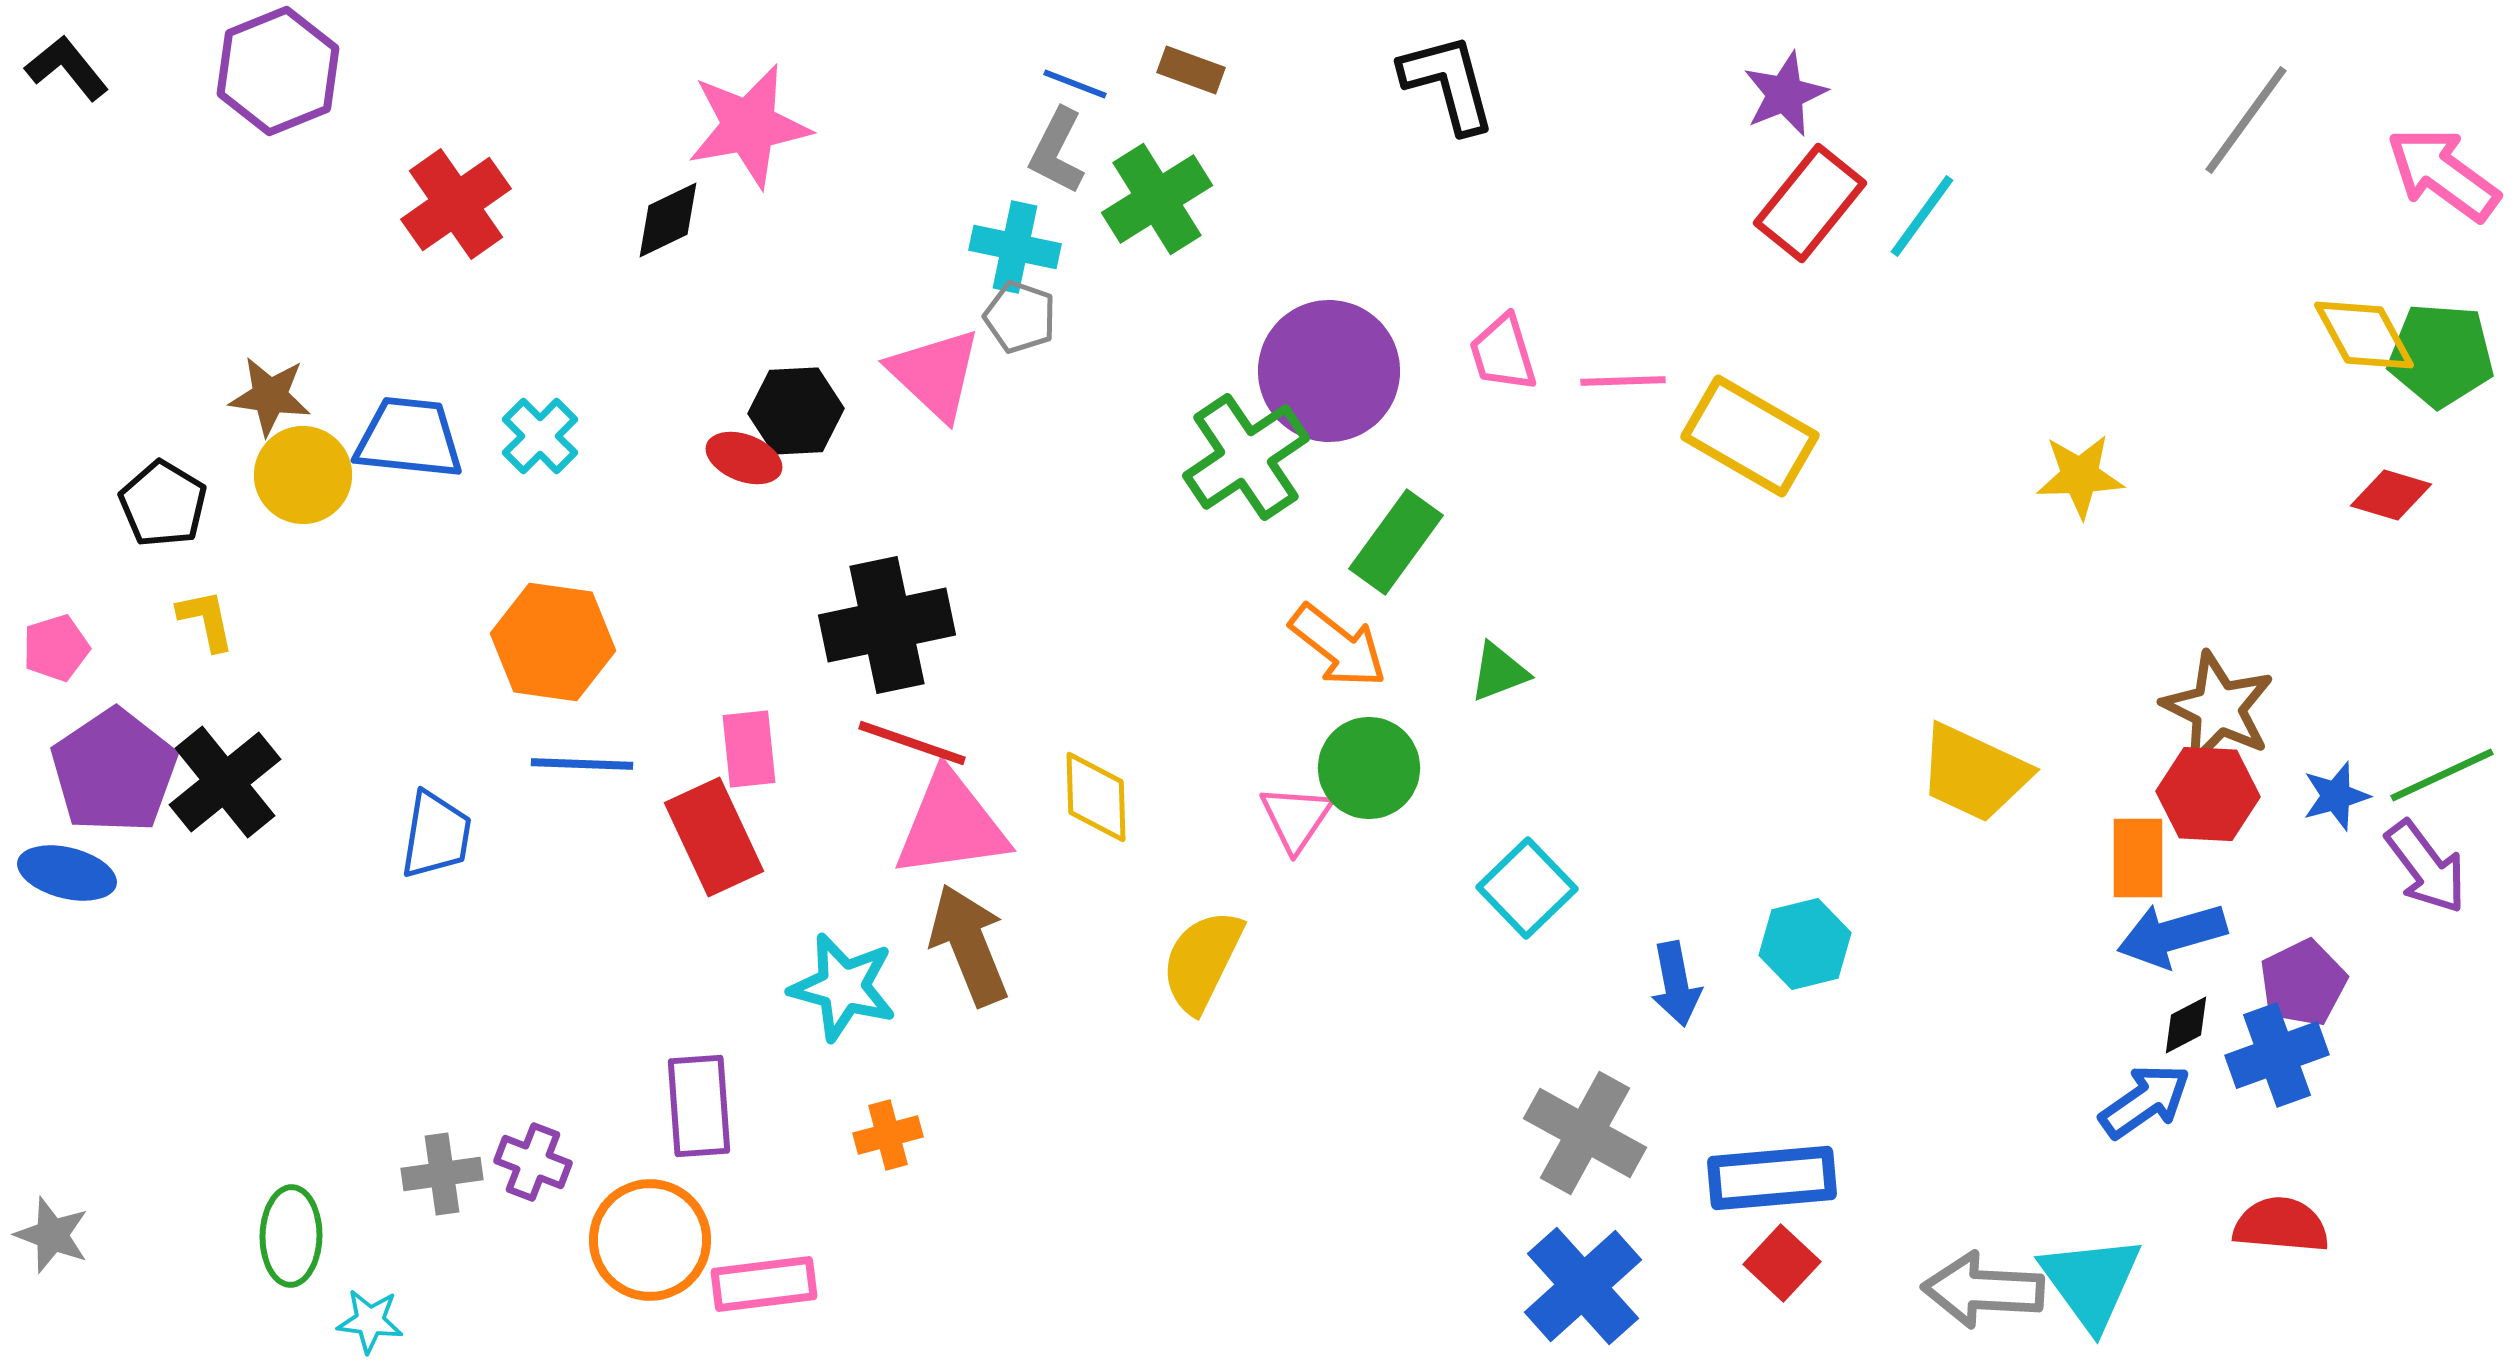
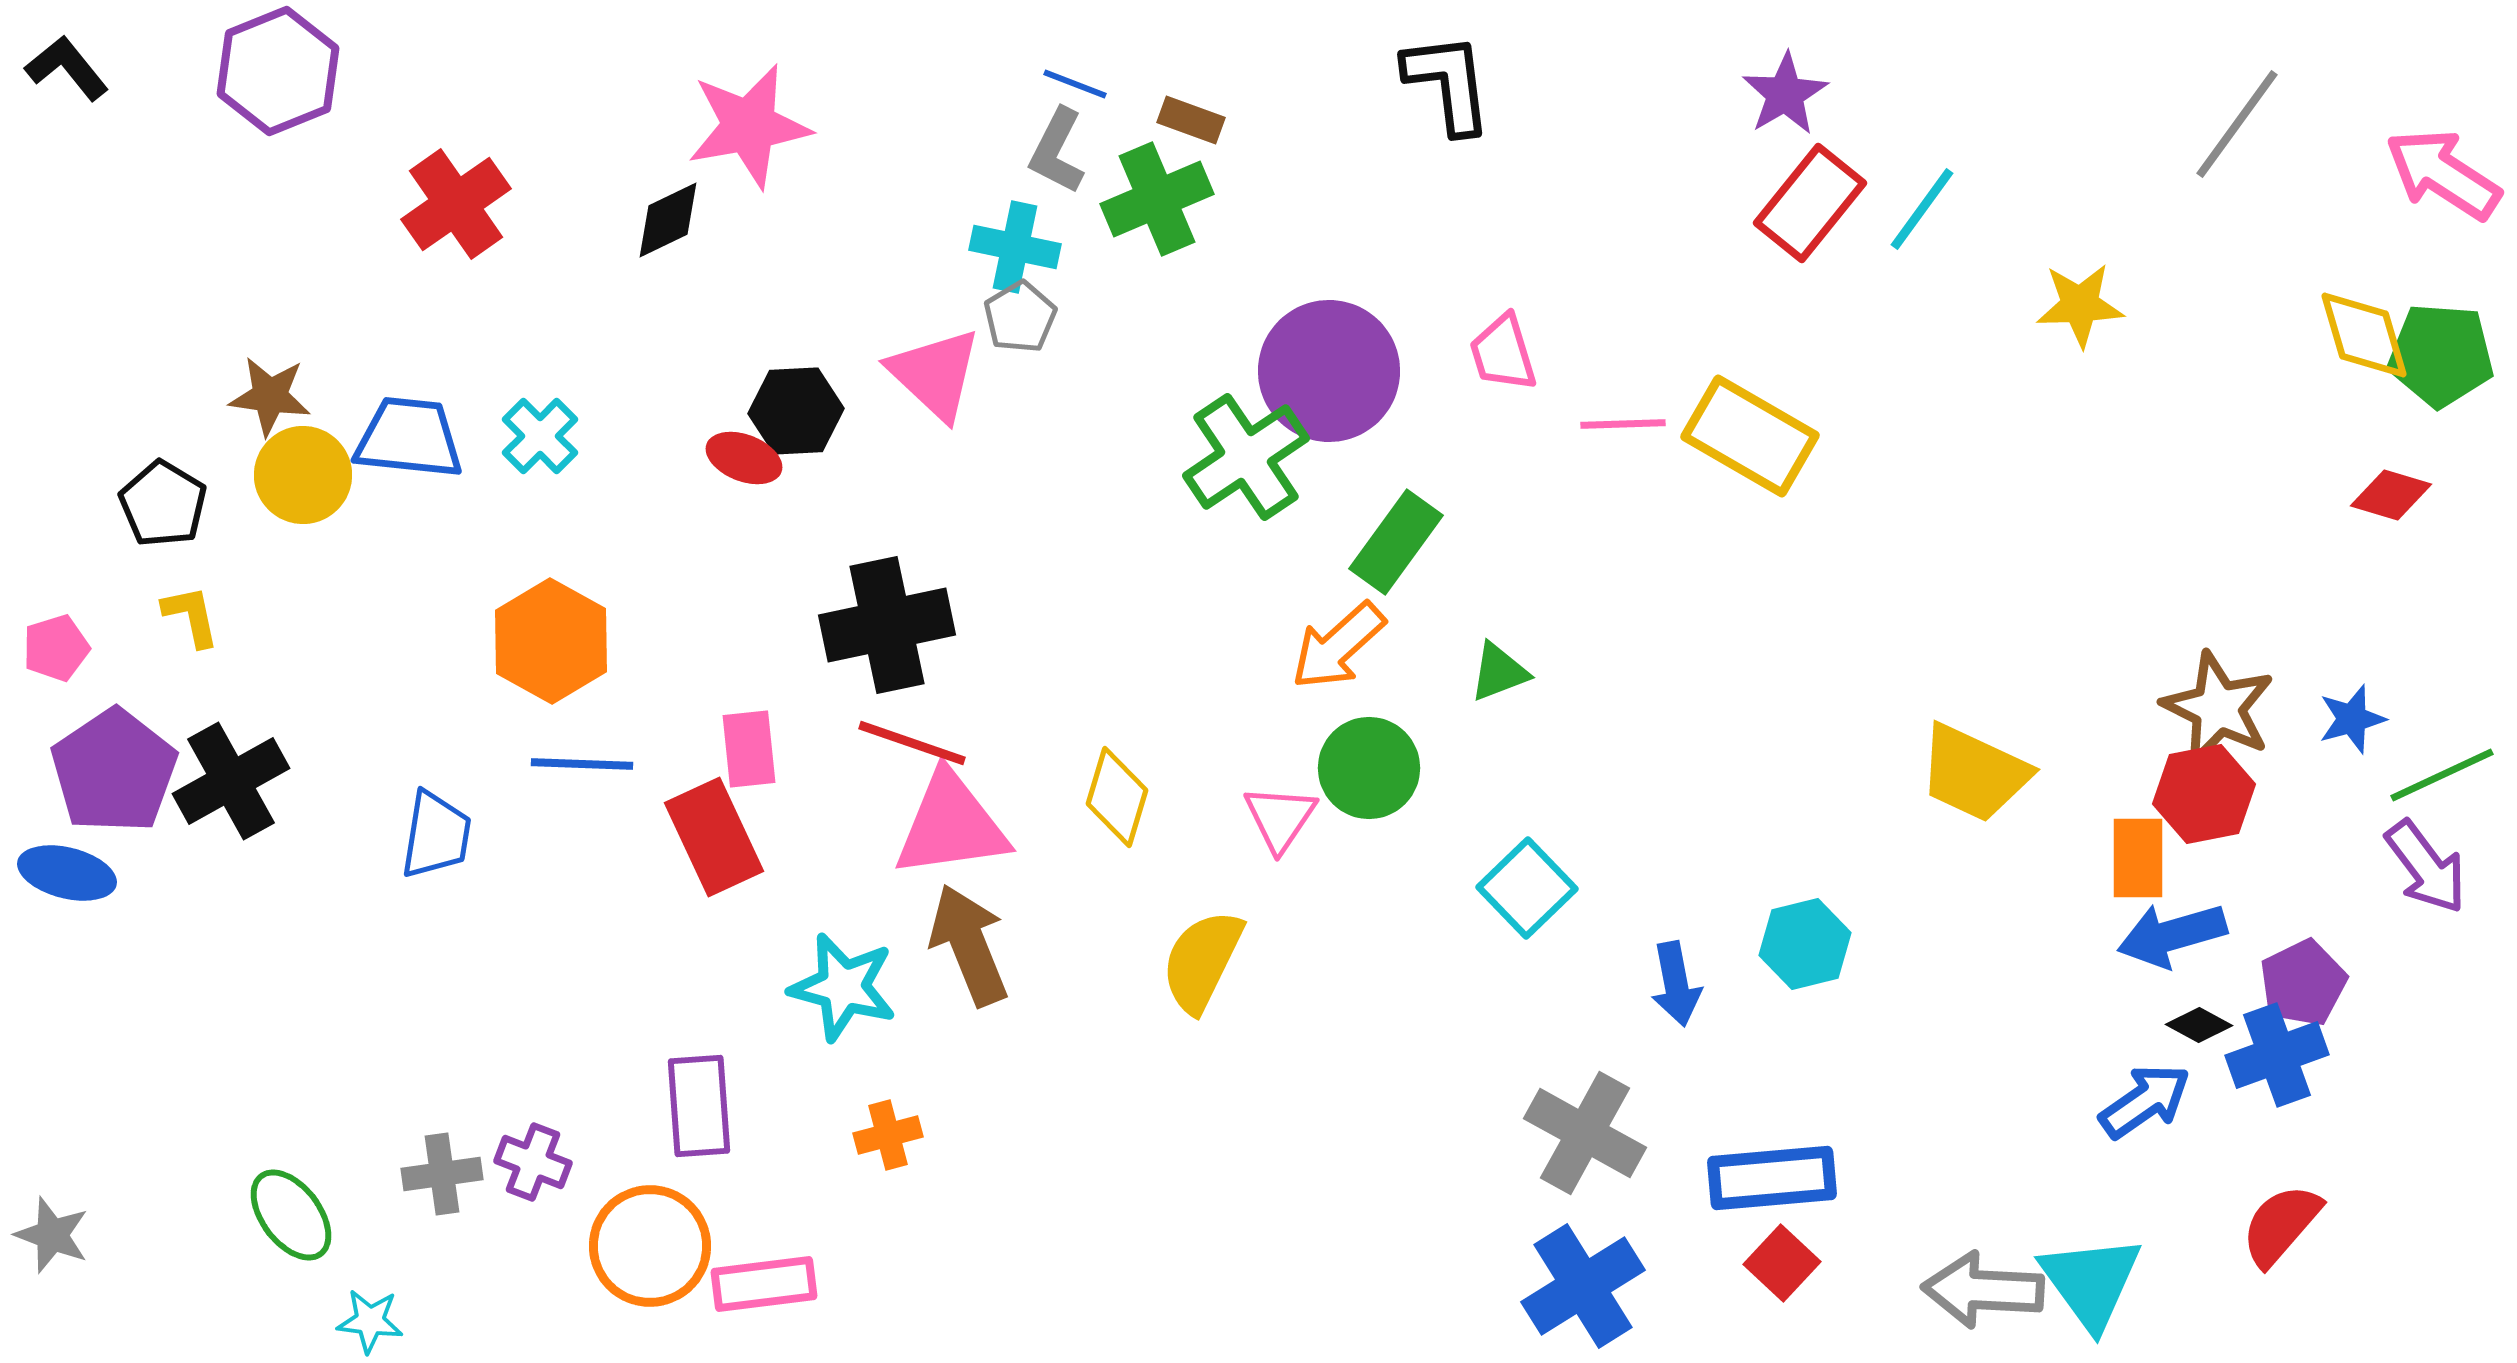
brown rectangle at (1191, 70): moved 50 px down
black L-shape at (1448, 83): rotated 8 degrees clockwise
purple star at (1785, 94): rotated 8 degrees counterclockwise
gray line at (2246, 120): moved 9 px left, 4 px down
pink arrow at (2443, 174): rotated 3 degrees counterclockwise
green cross at (1157, 199): rotated 9 degrees clockwise
cyan line at (1922, 216): moved 7 px up
gray pentagon at (1020, 317): rotated 22 degrees clockwise
yellow diamond at (2364, 335): rotated 12 degrees clockwise
pink line at (1623, 381): moved 43 px down
yellow star at (2080, 476): moved 171 px up
yellow L-shape at (206, 620): moved 15 px left, 4 px up
orange hexagon at (553, 642): moved 2 px left, 1 px up; rotated 21 degrees clockwise
orange arrow at (1338, 646): rotated 100 degrees clockwise
black cross at (225, 782): moved 6 px right, 1 px up; rotated 10 degrees clockwise
red hexagon at (2208, 794): moved 4 px left; rotated 14 degrees counterclockwise
blue star at (2336, 796): moved 16 px right, 77 px up
yellow diamond at (1096, 797): moved 21 px right; rotated 18 degrees clockwise
pink triangle at (1296, 818): moved 16 px left
black diamond at (2186, 1025): moved 13 px right; rotated 56 degrees clockwise
red semicircle at (2281, 1225): rotated 54 degrees counterclockwise
green ellipse at (291, 1236): moved 21 px up; rotated 38 degrees counterclockwise
orange circle at (650, 1240): moved 6 px down
blue cross at (1583, 1286): rotated 10 degrees clockwise
